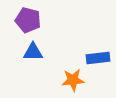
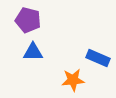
blue rectangle: rotated 30 degrees clockwise
